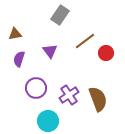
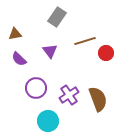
gray rectangle: moved 3 px left, 2 px down
brown line: rotated 20 degrees clockwise
purple semicircle: rotated 63 degrees counterclockwise
